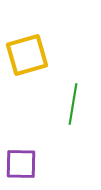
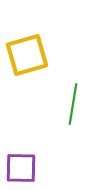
purple square: moved 4 px down
